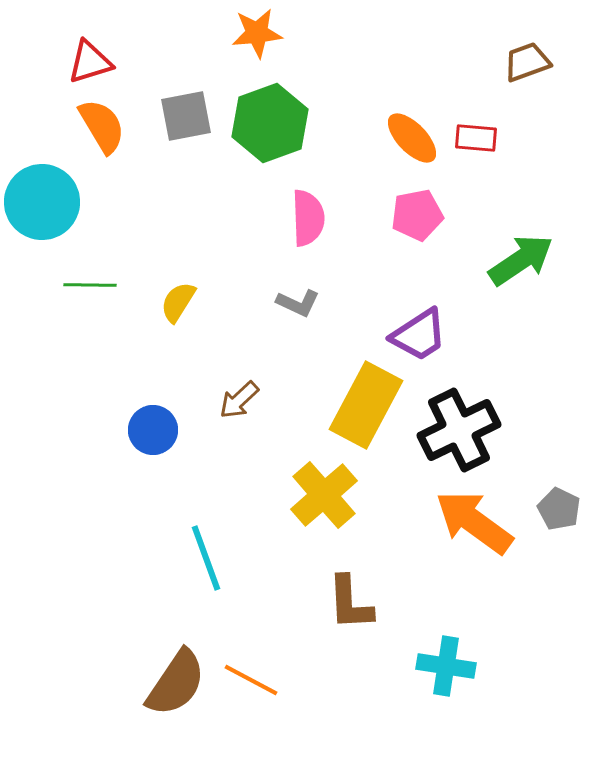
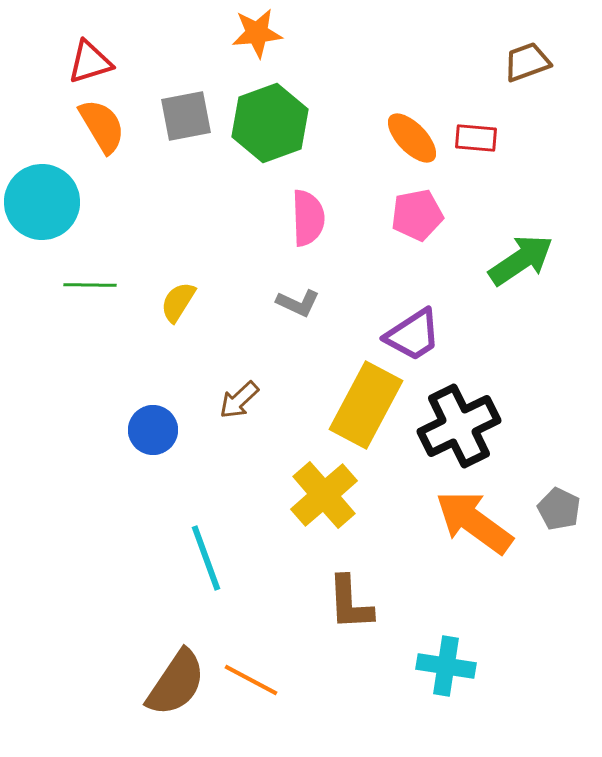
purple trapezoid: moved 6 px left
black cross: moved 4 px up
